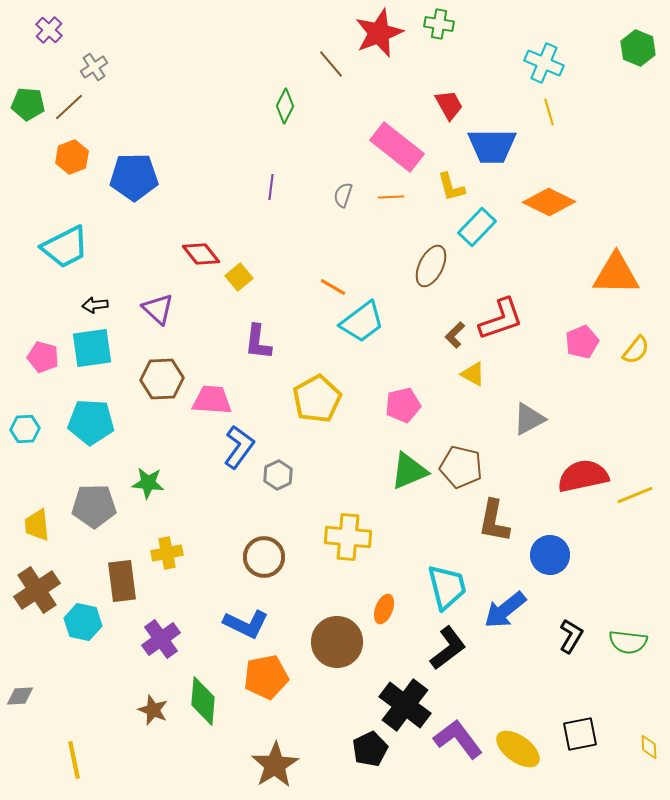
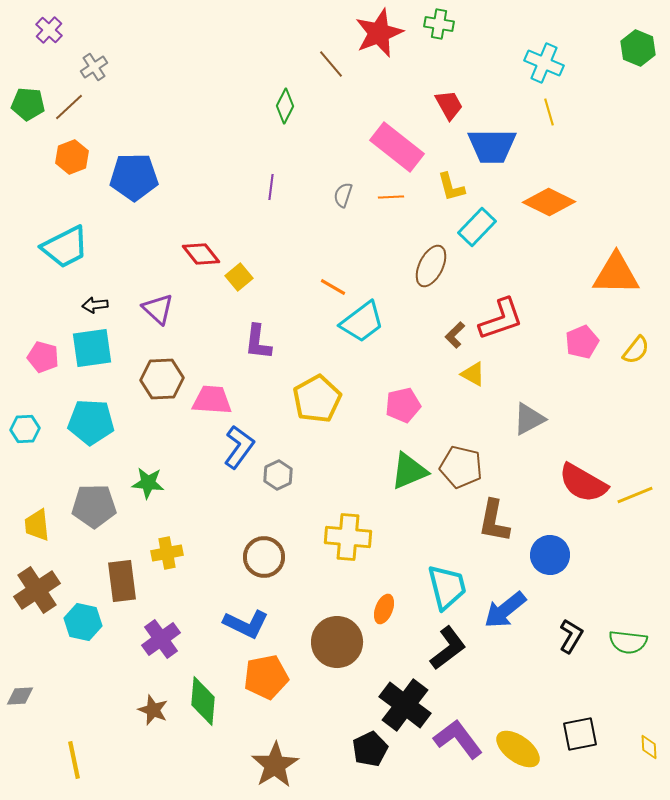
red semicircle at (583, 476): moved 7 px down; rotated 138 degrees counterclockwise
